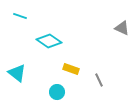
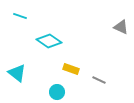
gray triangle: moved 1 px left, 1 px up
gray line: rotated 40 degrees counterclockwise
